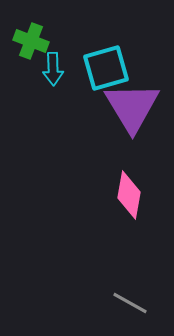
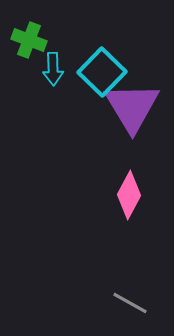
green cross: moved 2 px left, 1 px up
cyan square: moved 4 px left, 4 px down; rotated 30 degrees counterclockwise
pink diamond: rotated 18 degrees clockwise
